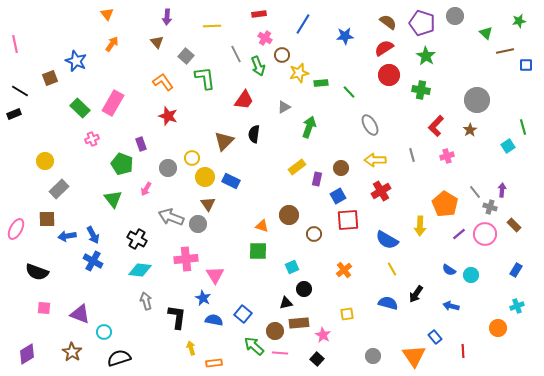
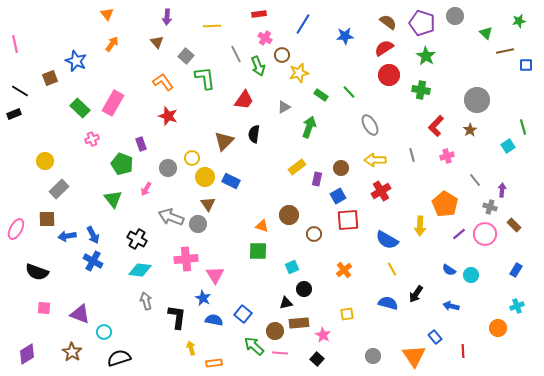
green rectangle at (321, 83): moved 12 px down; rotated 40 degrees clockwise
gray line at (475, 192): moved 12 px up
